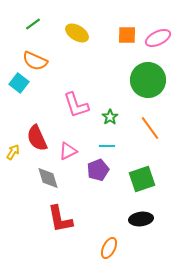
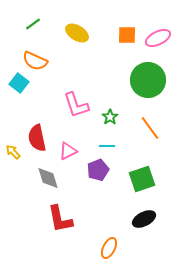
red semicircle: rotated 12 degrees clockwise
yellow arrow: rotated 77 degrees counterclockwise
black ellipse: moved 3 px right; rotated 20 degrees counterclockwise
